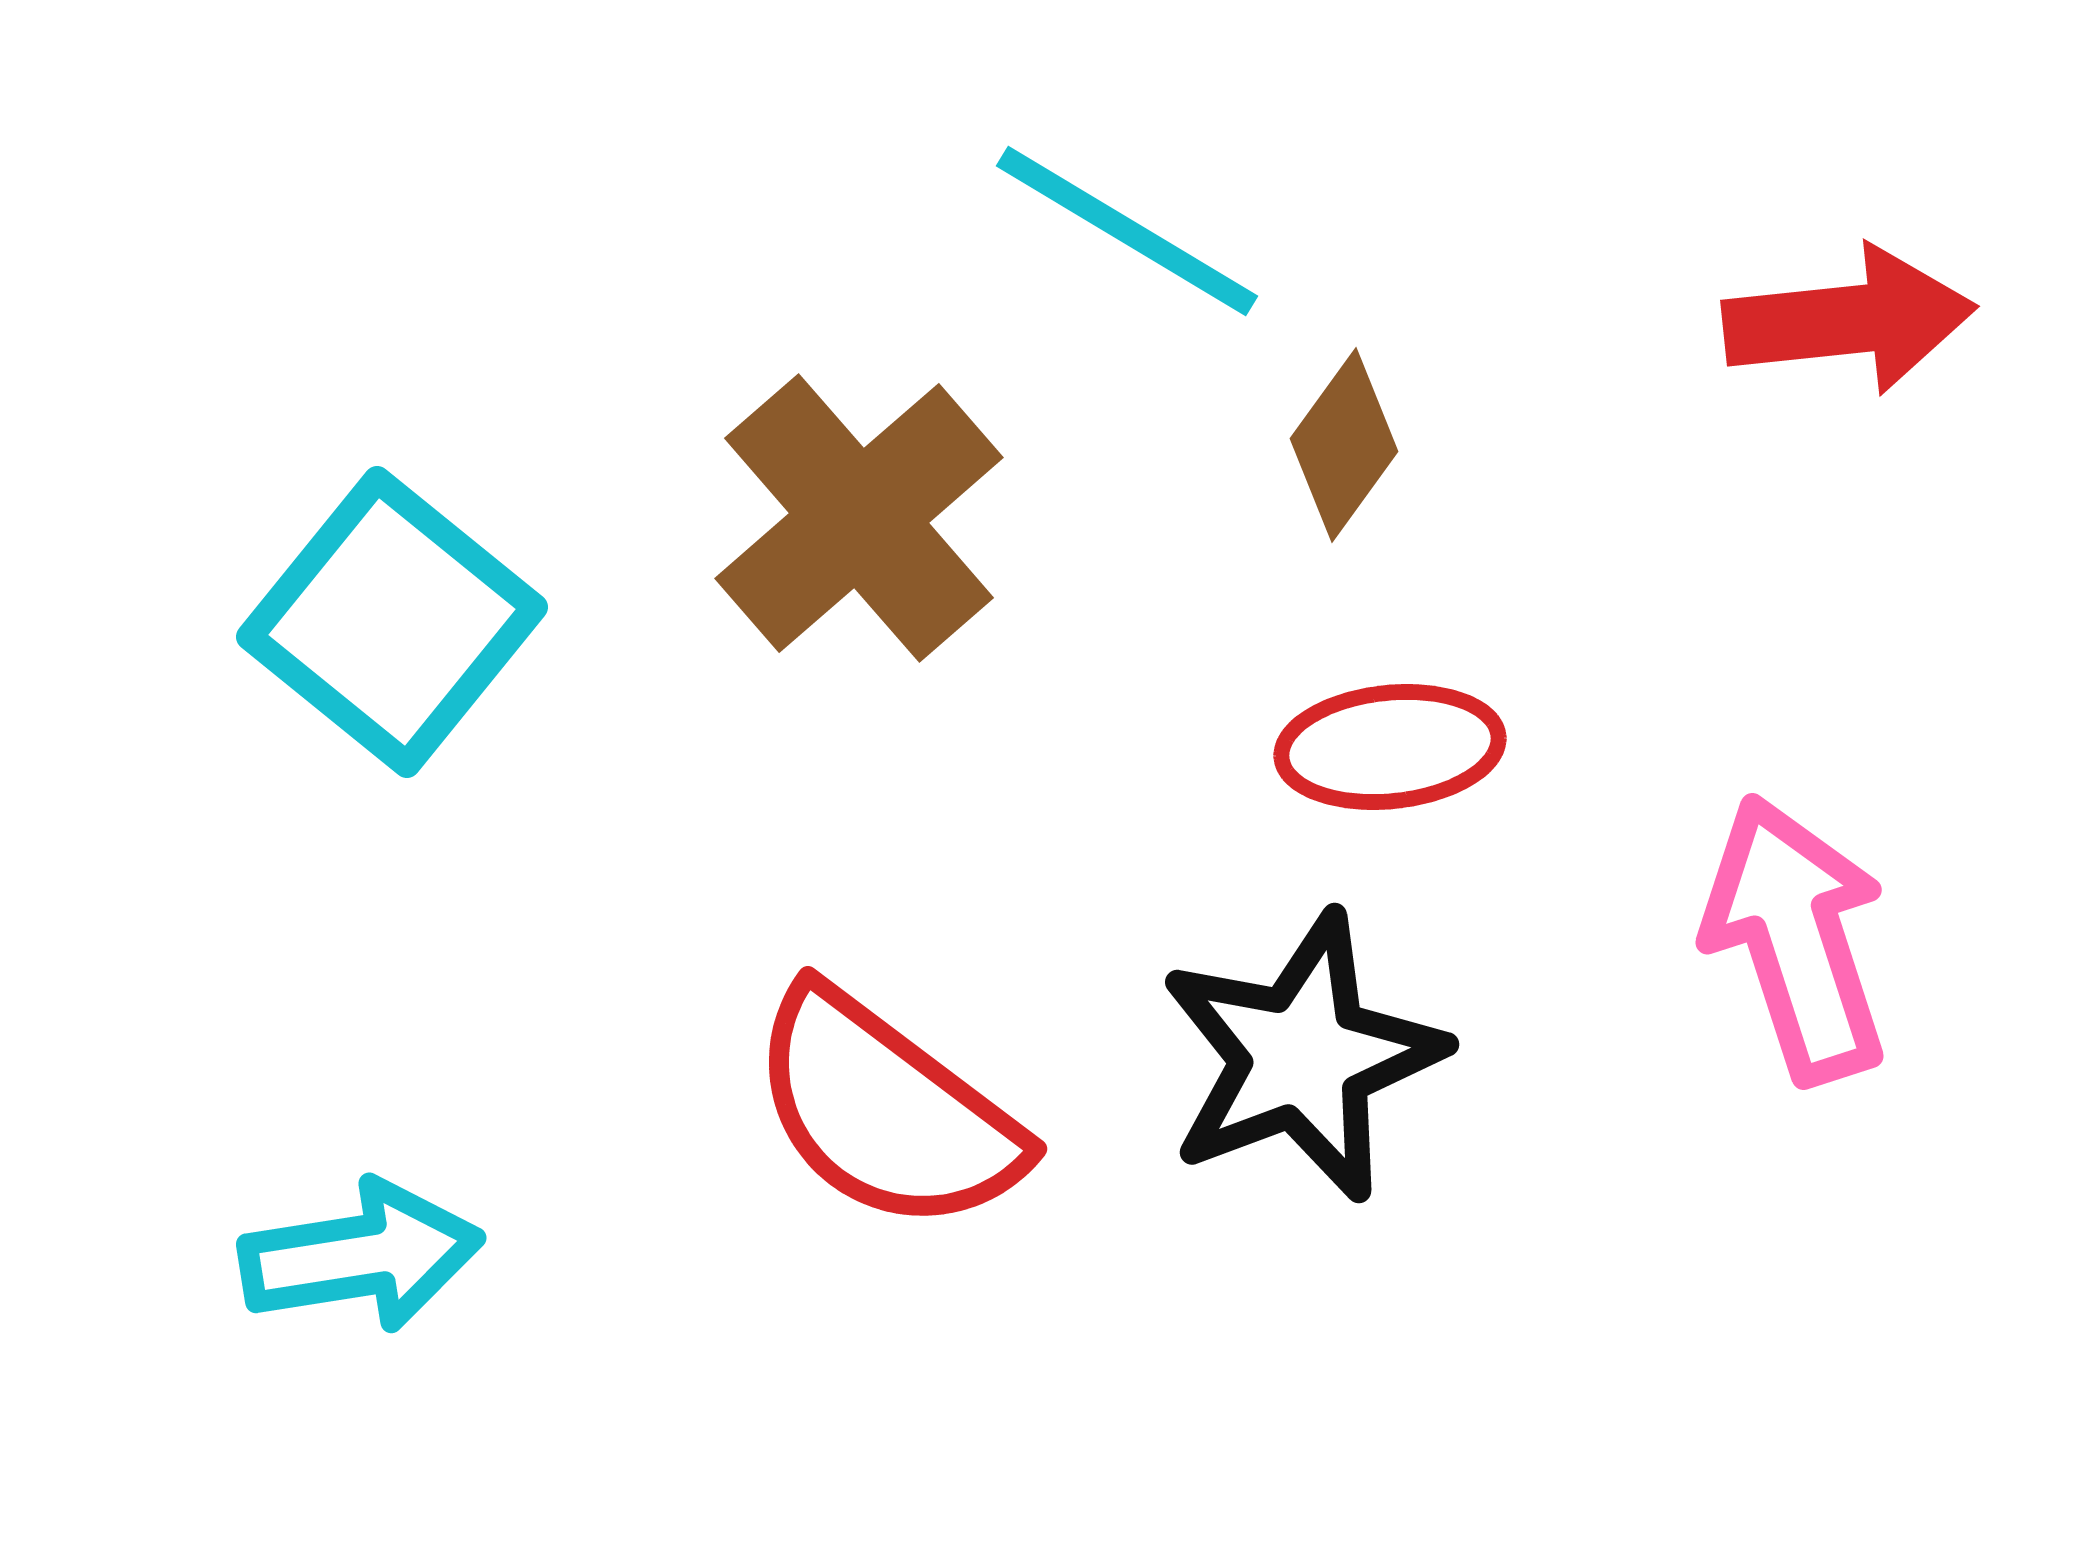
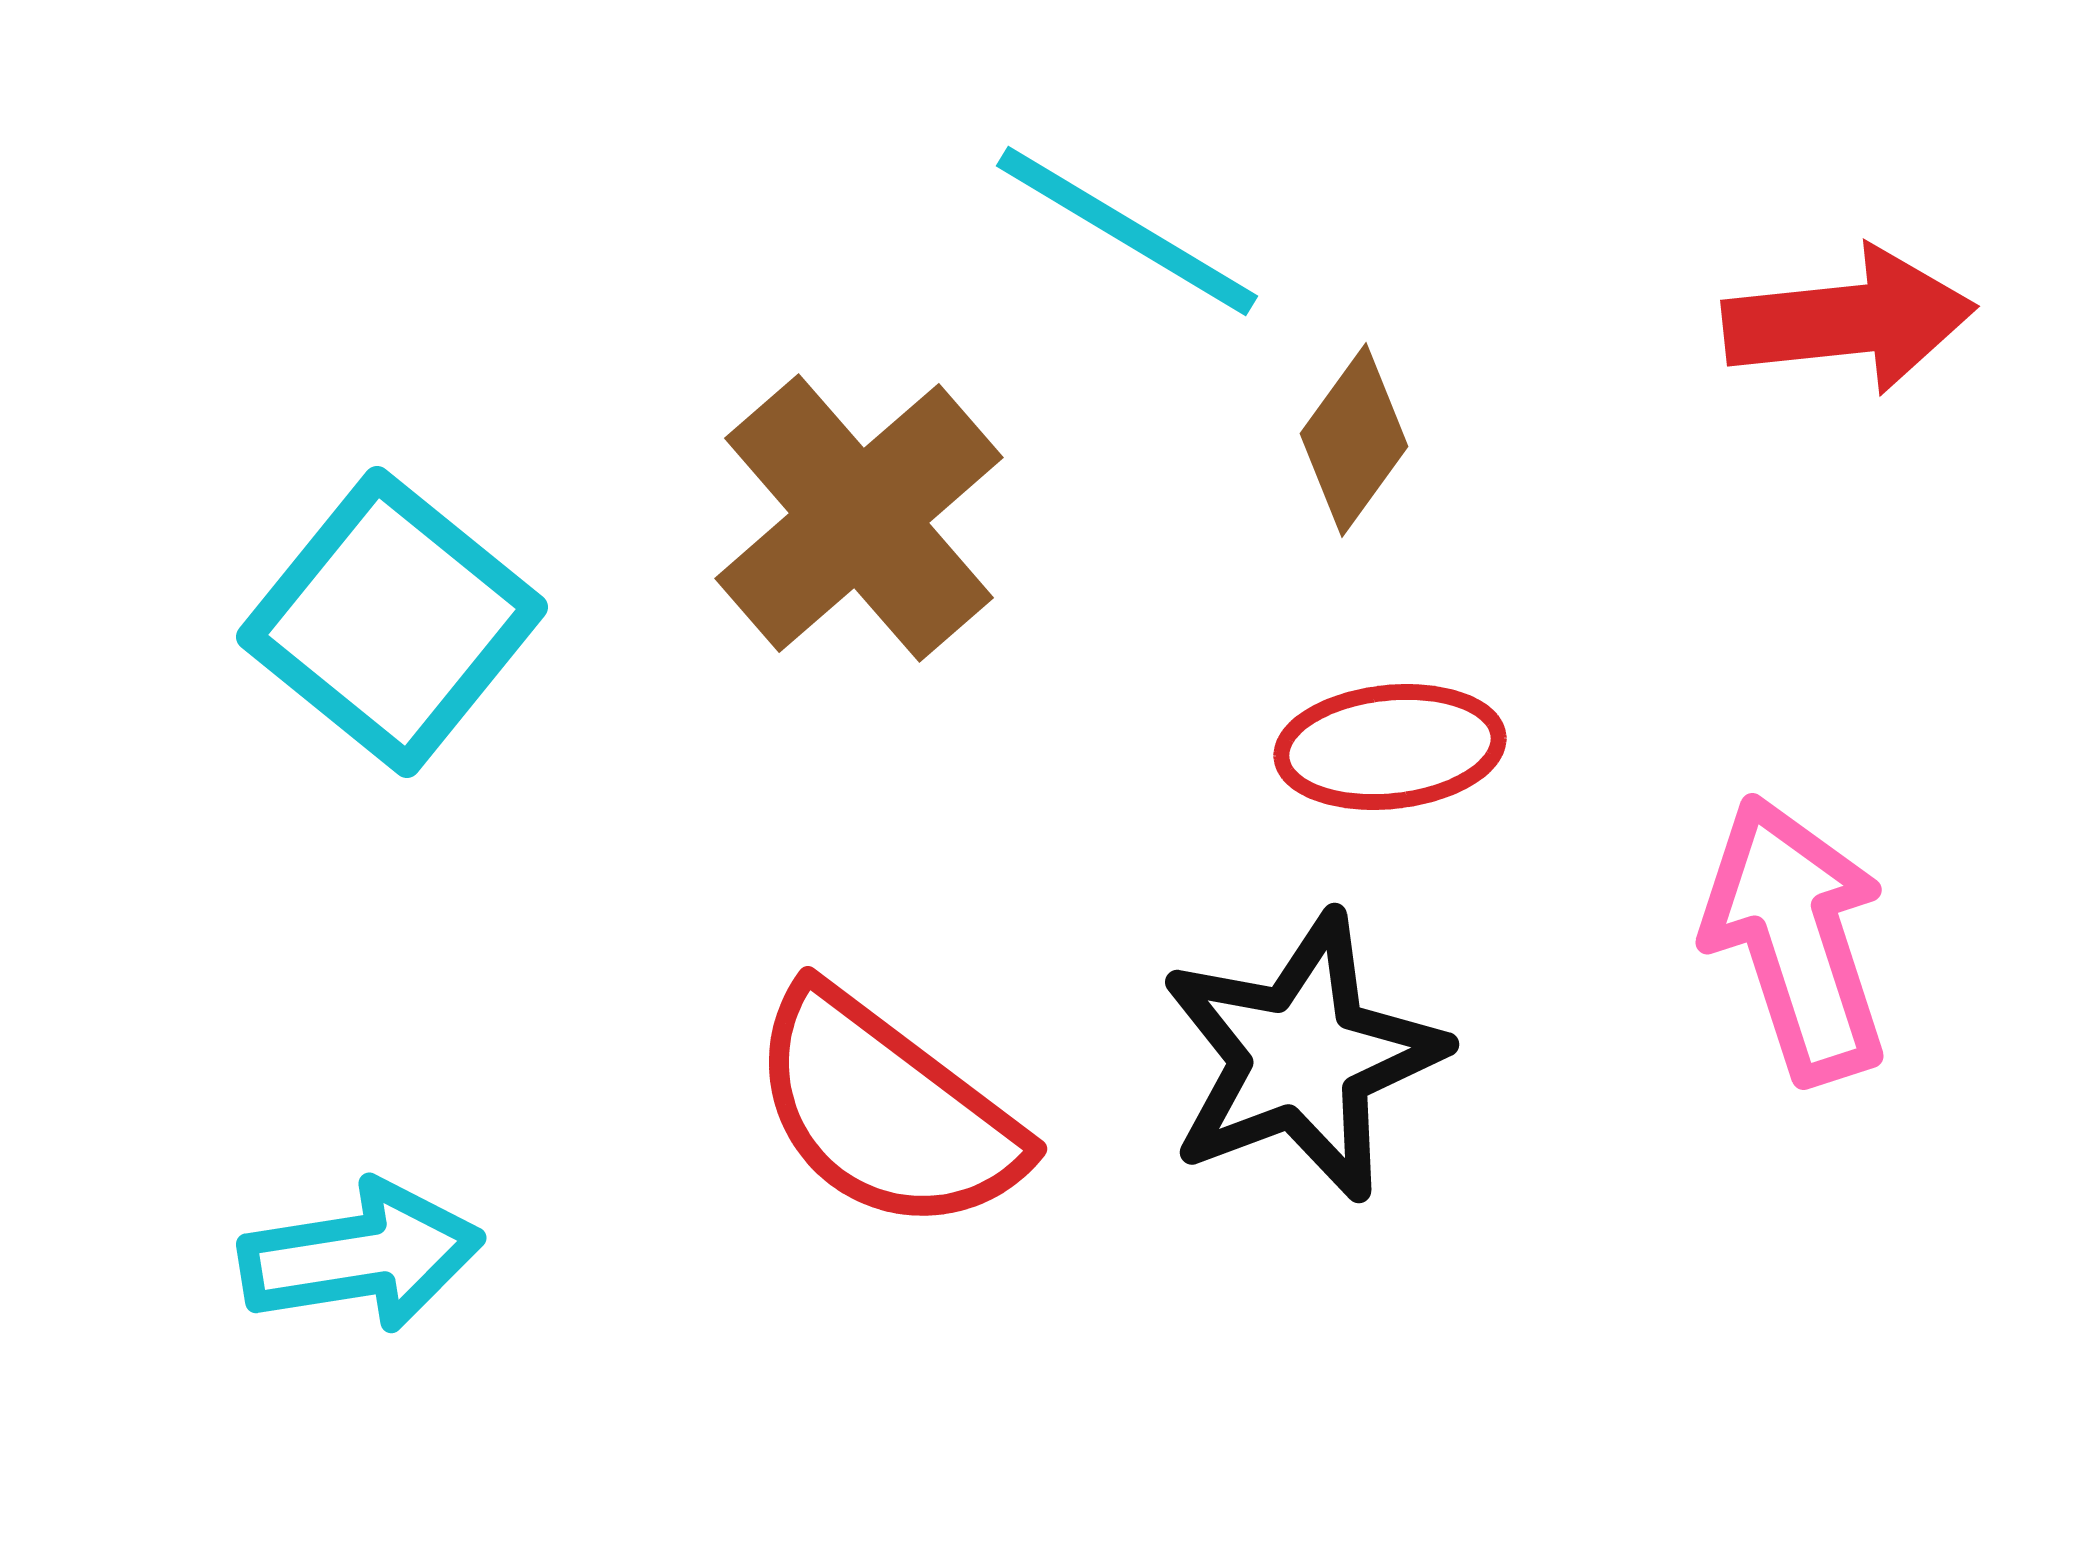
brown diamond: moved 10 px right, 5 px up
